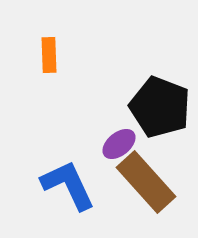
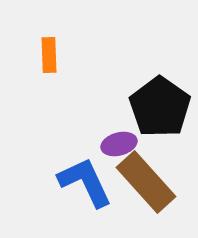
black pentagon: rotated 14 degrees clockwise
purple ellipse: rotated 24 degrees clockwise
blue L-shape: moved 17 px right, 3 px up
